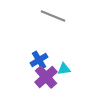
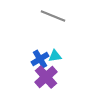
blue cross: moved 1 px right, 1 px up
cyan triangle: moved 9 px left, 13 px up
